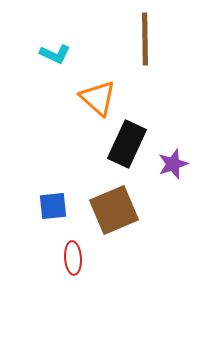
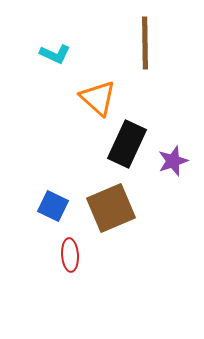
brown line: moved 4 px down
purple star: moved 3 px up
blue square: rotated 32 degrees clockwise
brown square: moved 3 px left, 2 px up
red ellipse: moved 3 px left, 3 px up
